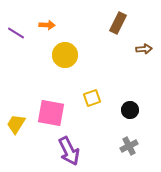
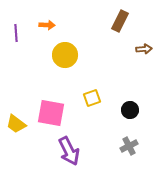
brown rectangle: moved 2 px right, 2 px up
purple line: rotated 54 degrees clockwise
yellow trapezoid: rotated 85 degrees counterclockwise
